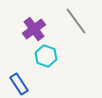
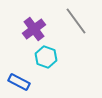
cyan hexagon: moved 1 px down
blue rectangle: moved 2 px up; rotated 30 degrees counterclockwise
